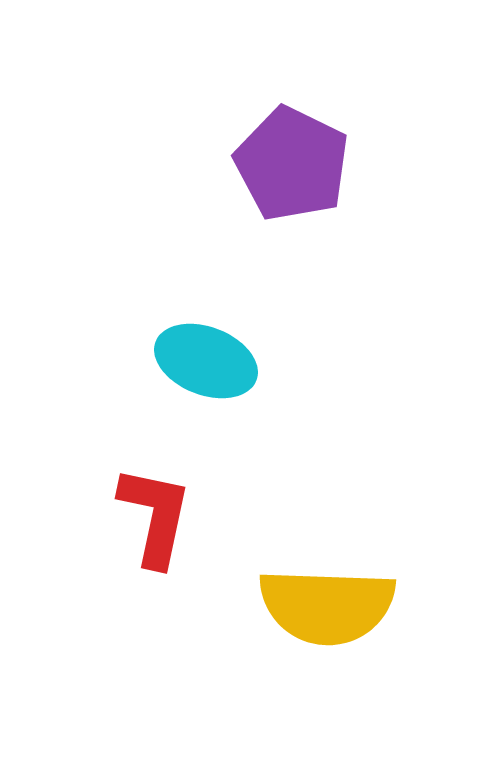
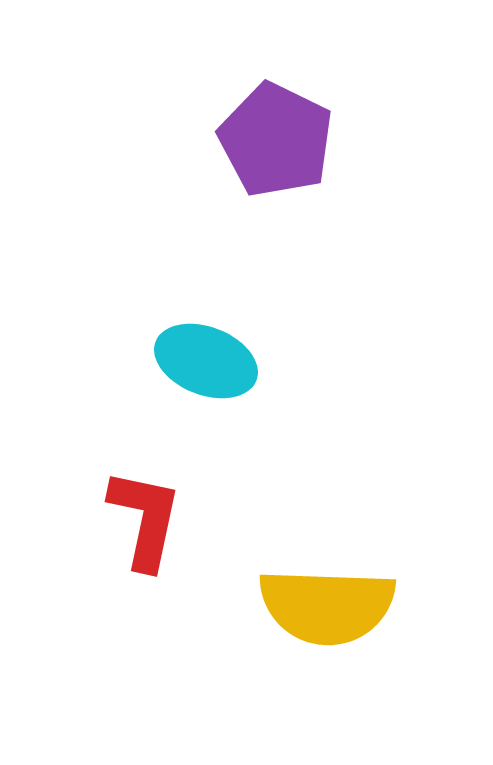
purple pentagon: moved 16 px left, 24 px up
red L-shape: moved 10 px left, 3 px down
